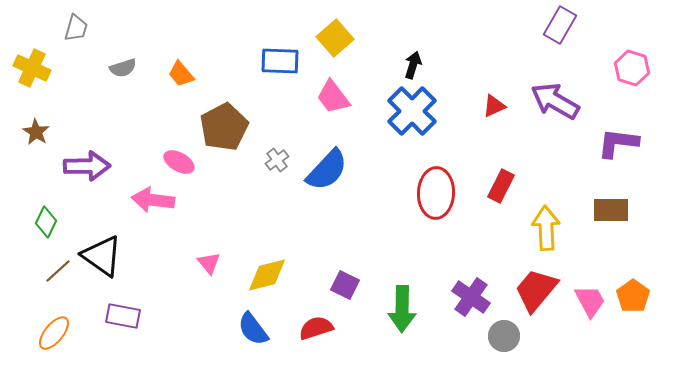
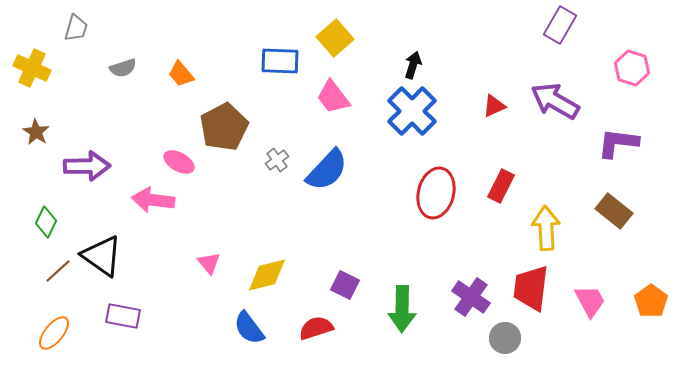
red ellipse at (436, 193): rotated 12 degrees clockwise
brown rectangle at (611, 210): moved 3 px right, 1 px down; rotated 39 degrees clockwise
red trapezoid at (536, 290): moved 5 px left, 2 px up; rotated 33 degrees counterclockwise
orange pentagon at (633, 296): moved 18 px right, 5 px down
blue semicircle at (253, 329): moved 4 px left, 1 px up
gray circle at (504, 336): moved 1 px right, 2 px down
